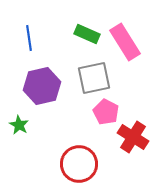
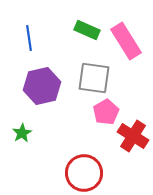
green rectangle: moved 4 px up
pink rectangle: moved 1 px right, 1 px up
gray square: rotated 20 degrees clockwise
pink pentagon: rotated 15 degrees clockwise
green star: moved 3 px right, 8 px down; rotated 12 degrees clockwise
red cross: moved 1 px up
red circle: moved 5 px right, 9 px down
